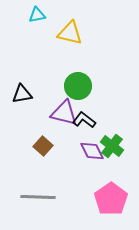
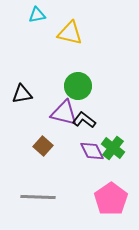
green cross: moved 1 px right, 2 px down
